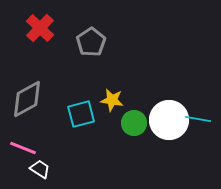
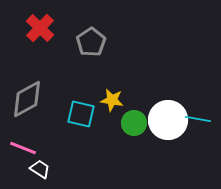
cyan square: rotated 28 degrees clockwise
white circle: moved 1 px left
